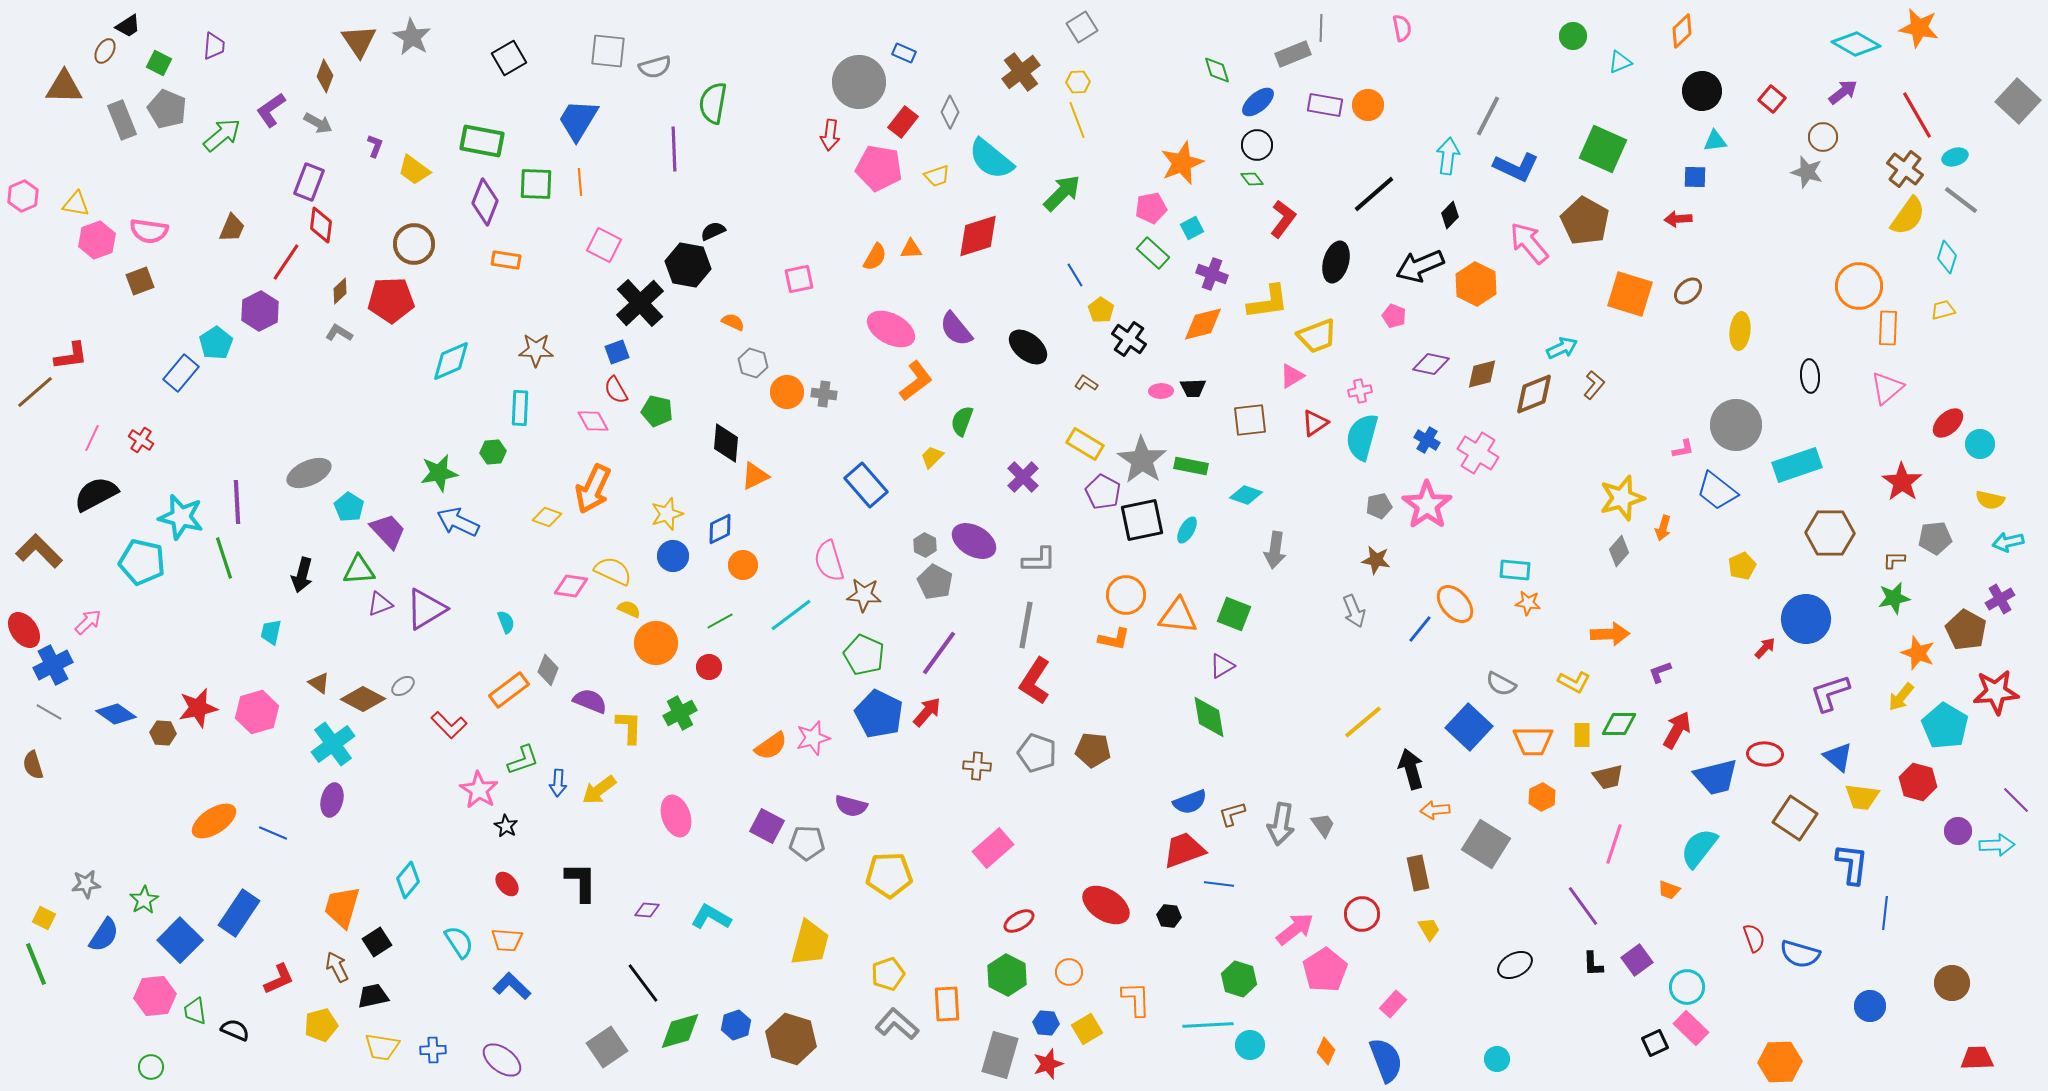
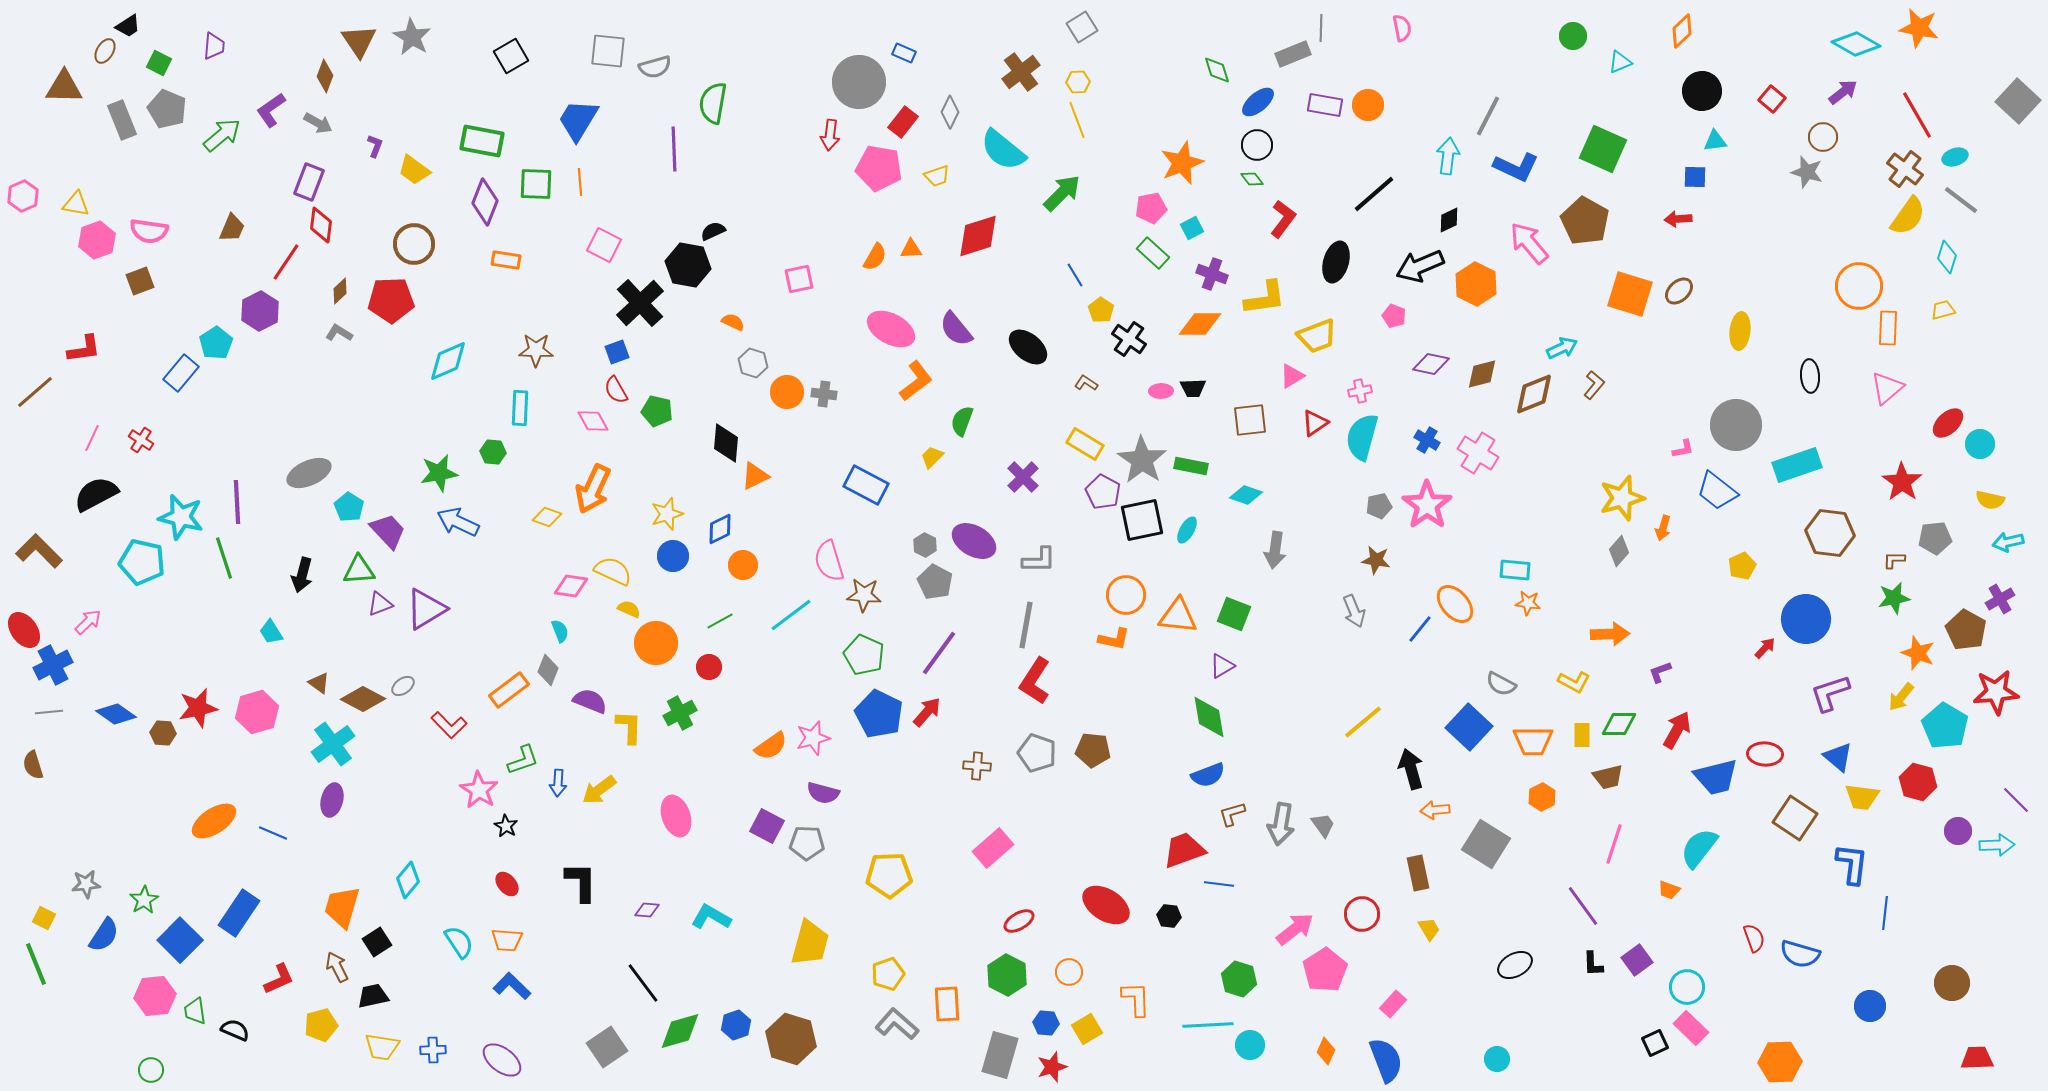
black square at (509, 58): moved 2 px right, 2 px up
cyan semicircle at (991, 159): moved 12 px right, 9 px up
black diamond at (1450, 215): moved 1 px left, 5 px down; rotated 20 degrees clockwise
brown ellipse at (1688, 291): moved 9 px left
yellow L-shape at (1268, 302): moved 3 px left, 4 px up
orange diamond at (1203, 324): moved 3 px left; rotated 15 degrees clockwise
red L-shape at (71, 356): moved 13 px right, 7 px up
cyan diamond at (451, 361): moved 3 px left
green hexagon at (493, 452): rotated 10 degrees clockwise
blue rectangle at (866, 485): rotated 21 degrees counterclockwise
brown hexagon at (1830, 533): rotated 6 degrees clockwise
cyan semicircle at (506, 622): moved 54 px right, 9 px down
cyan trapezoid at (271, 632): rotated 44 degrees counterclockwise
gray line at (49, 712): rotated 36 degrees counterclockwise
blue semicircle at (1190, 802): moved 18 px right, 27 px up
purple semicircle at (851, 806): moved 28 px left, 13 px up
red star at (1048, 1064): moved 4 px right, 3 px down
green circle at (151, 1067): moved 3 px down
